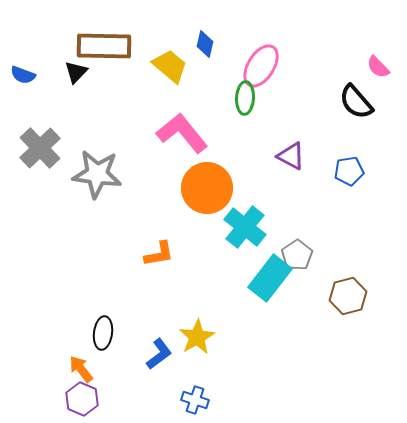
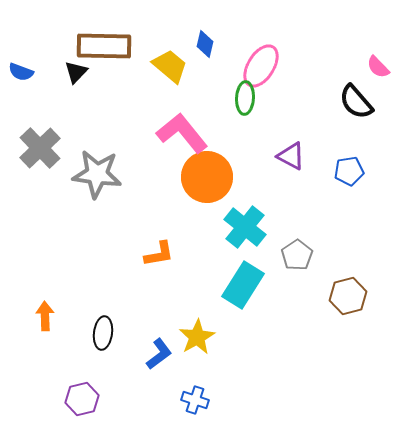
blue semicircle: moved 2 px left, 3 px up
orange circle: moved 11 px up
cyan rectangle: moved 27 px left, 7 px down; rotated 6 degrees counterclockwise
orange arrow: moved 36 px left, 53 px up; rotated 36 degrees clockwise
purple hexagon: rotated 24 degrees clockwise
